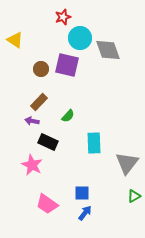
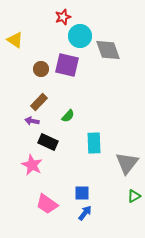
cyan circle: moved 2 px up
